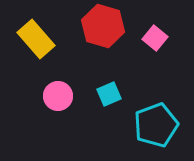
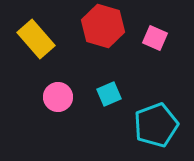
pink square: rotated 15 degrees counterclockwise
pink circle: moved 1 px down
